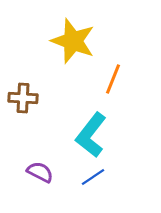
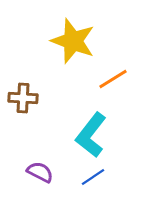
orange line: rotated 36 degrees clockwise
